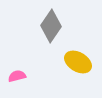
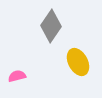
yellow ellipse: rotated 32 degrees clockwise
